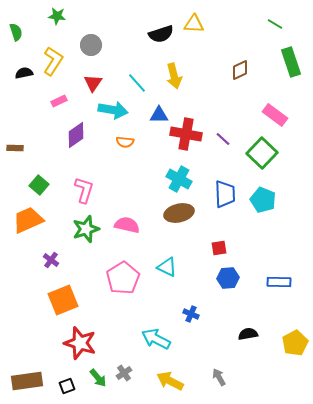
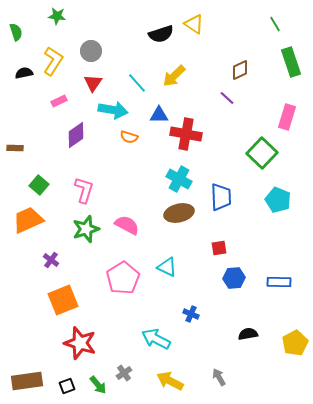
yellow triangle at (194, 24): rotated 30 degrees clockwise
green line at (275, 24): rotated 28 degrees clockwise
gray circle at (91, 45): moved 6 px down
yellow arrow at (174, 76): rotated 60 degrees clockwise
pink rectangle at (275, 115): moved 12 px right, 2 px down; rotated 70 degrees clockwise
purple line at (223, 139): moved 4 px right, 41 px up
orange semicircle at (125, 142): moved 4 px right, 5 px up; rotated 12 degrees clockwise
blue trapezoid at (225, 194): moved 4 px left, 3 px down
cyan pentagon at (263, 200): moved 15 px right
pink semicircle at (127, 225): rotated 15 degrees clockwise
blue hexagon at (228, 278): moved 6 px right
green arrow at (98, 378): moved 7 px down
